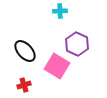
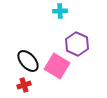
black ellipse: moved 3 px right, 10 px down
